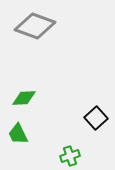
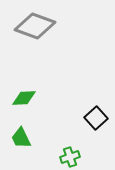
green trapezoid: moved 3 px right, 4 px down
green cross: moved 1 px down
